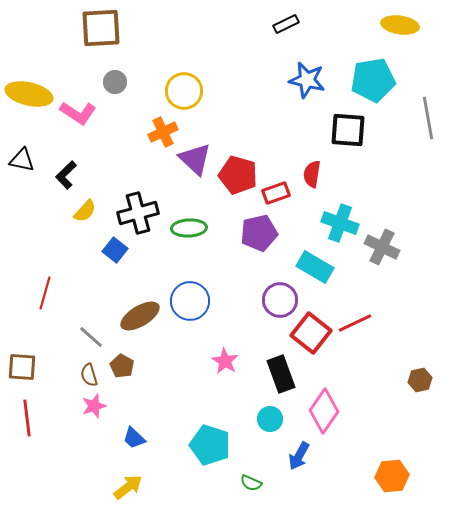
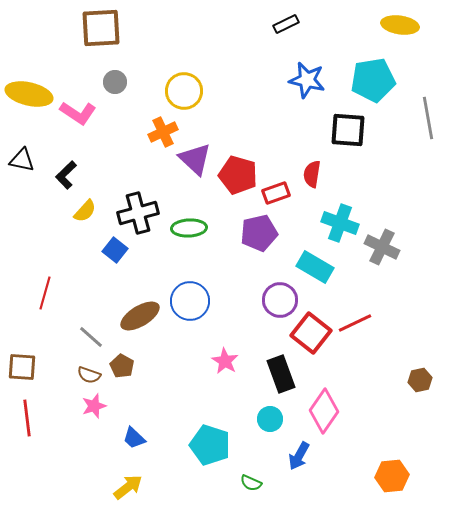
brown semicircle at (89, 375): rotated 55 degrees counterclockwise
